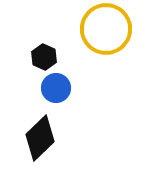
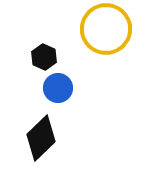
blue circle: moved 2 px right
black diamond: moved 1 px right
